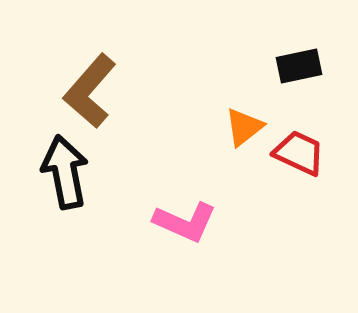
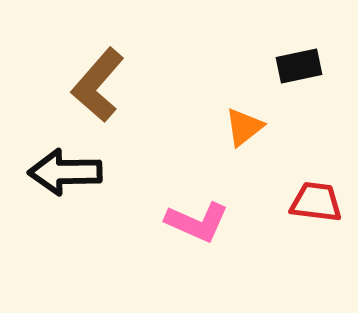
brown L-shape: moved 8 px right, 6 px up
red trapezoid: moved 17 px right, 49 px down; rotated 18 degrees counterclockwise
black arrow: rotated 80 degrees counterclockwise
pink L-shape: moved 12 px right
